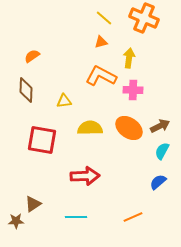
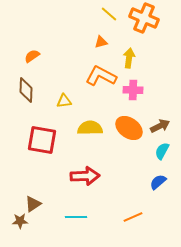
yellow line: moved 5 px right, 4 px up
brown star: moved 4 px right
